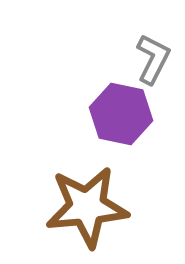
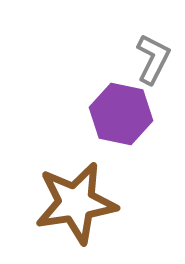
brown star: moved 11 px left, 4 px up; rotated 4 degrees counterclockwise
